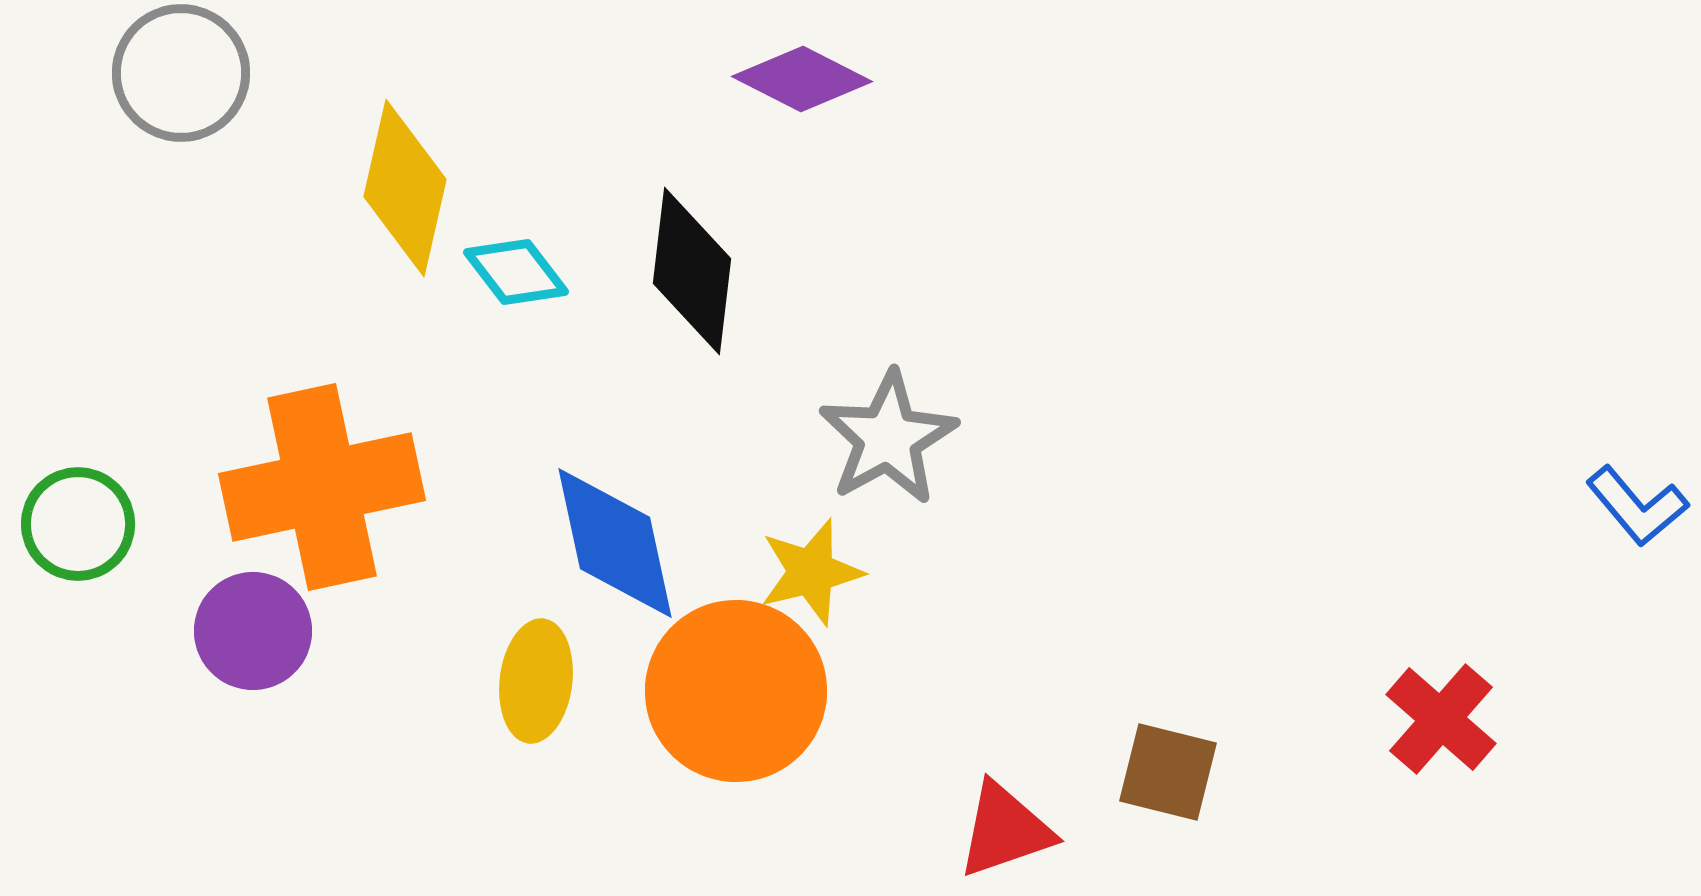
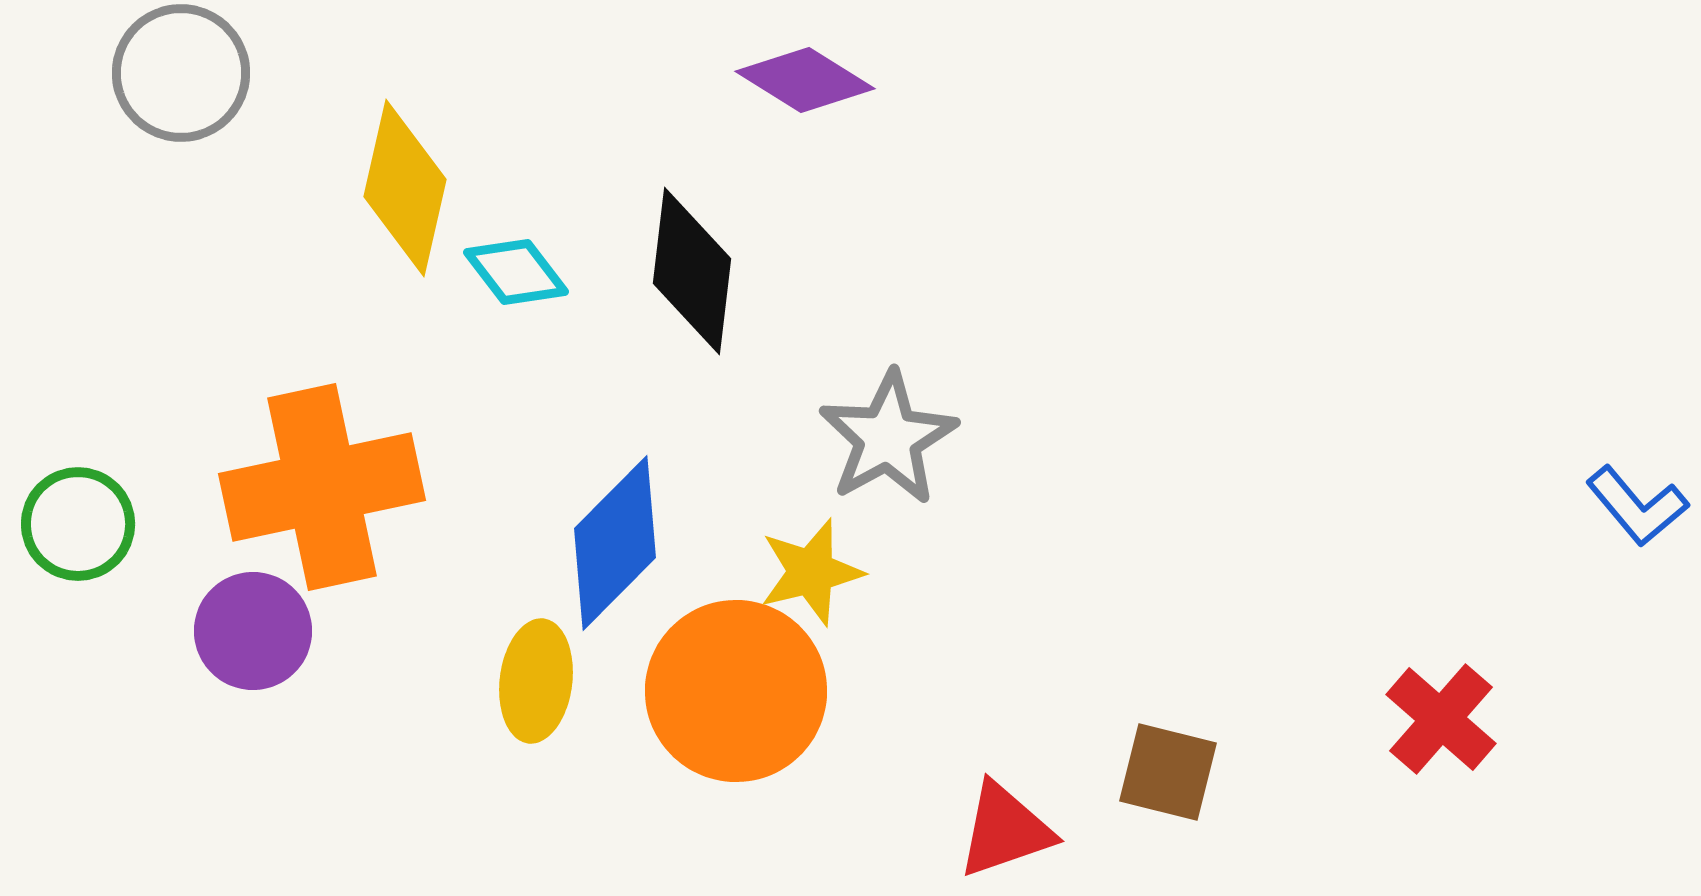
purple diamond: moved 3 px right, 1 px down; rotated 5 degrees clockwise
blue diamond: rotated 57 degrees clockwise
